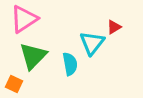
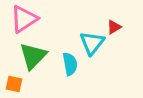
orange square: rotated 12 degrees counterclockwise
